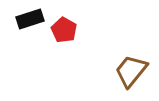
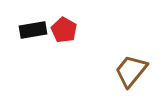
black rectangle: moved 3 px right, 11 px down; rotated 8 degrees clockwise
